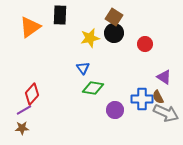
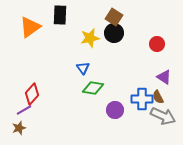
red circle: moved 12 px right
gray arrow: moved 3 px left, 3 px down
brown star: moved 3 px left; rotated 16 degrees counterclockwise
